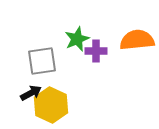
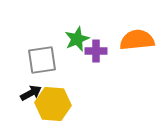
gray square: moved 1 px up
yellow hexagon: moved 2 px right, 1 px up; rotated 20 degrees counterclockwise
